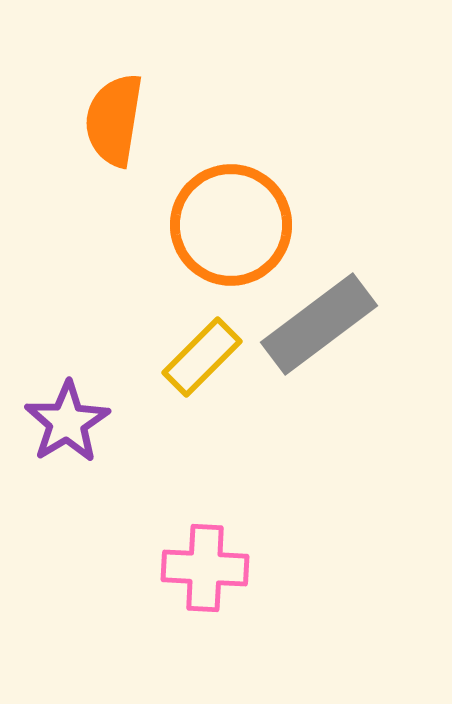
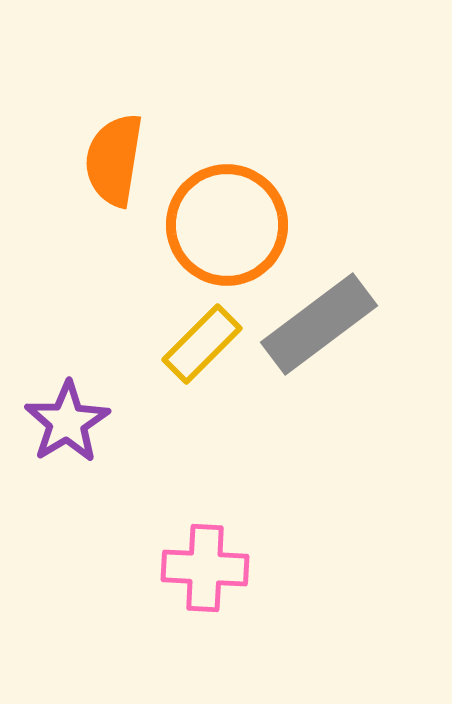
orange semicircle: moved 40 px down
orange circle: moved 4 px left
yellow rectangle: moved 13 px up
